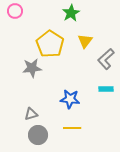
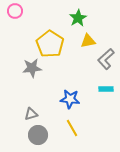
green star: moved 7 px right, 5 px down
yellow triangle: moved 3 px right; rotated 42 degrees clockwise
yellow line: rotated 60 degrees clockwise
